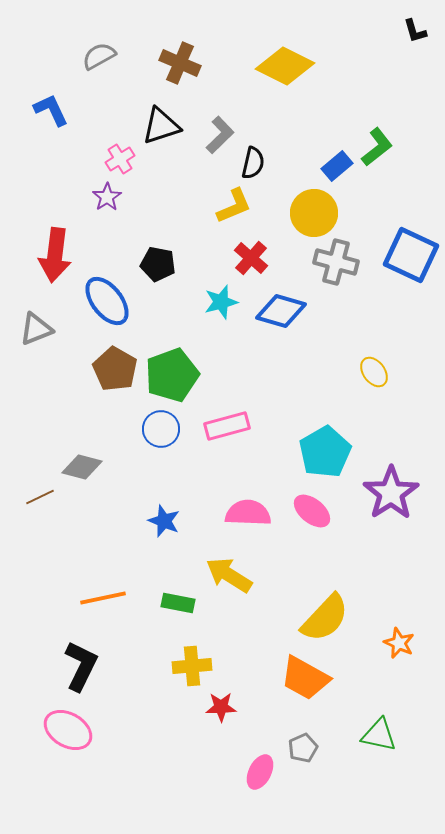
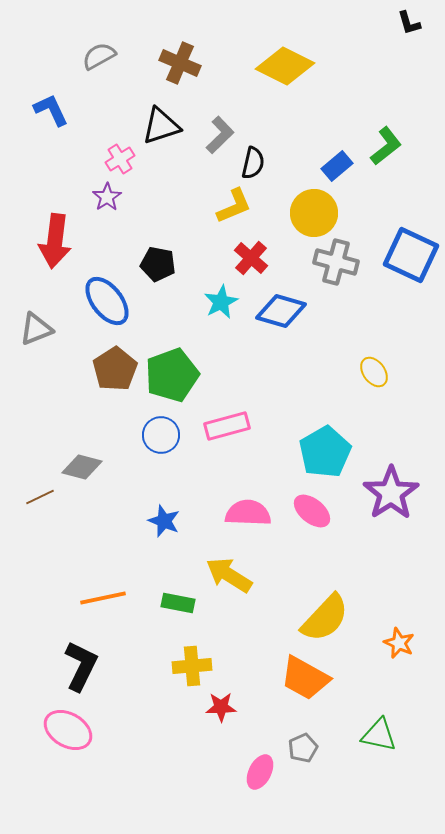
black L-shape at (415, 31): moved 6 px left, 8 px up
green L-shape at (377, 147): moved 9 px right, 1 px up
red arrow at (55, 255): moved 14 px up
cyan star at (221, 302): rotated 12 degrees counterclockwise
brown pentagon at (115, 369): rotated 9 degrees clockwise
blue circle at (161, 429): moved 6 px down
